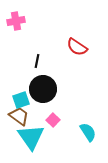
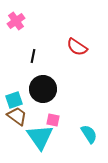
pink cross: rotated 24 degrees counterclockwise
black line: moved 4 px left, 5 px up
cyan square: moved 7 px left
brown trapezoid: moved 2 px left
pink square: rotated 32 degrees counterclockwise
cyan semicircle: moved 1 px right, 2 px down
cyan triangle: moved 9 px right
